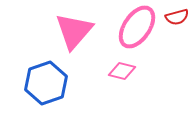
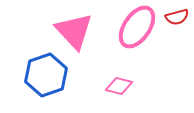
pink triangle: rotated 24 degrees counterclockwise
pink diamond: moved 3 px left, 15 px down
blue hexagon: moved 8 px up
